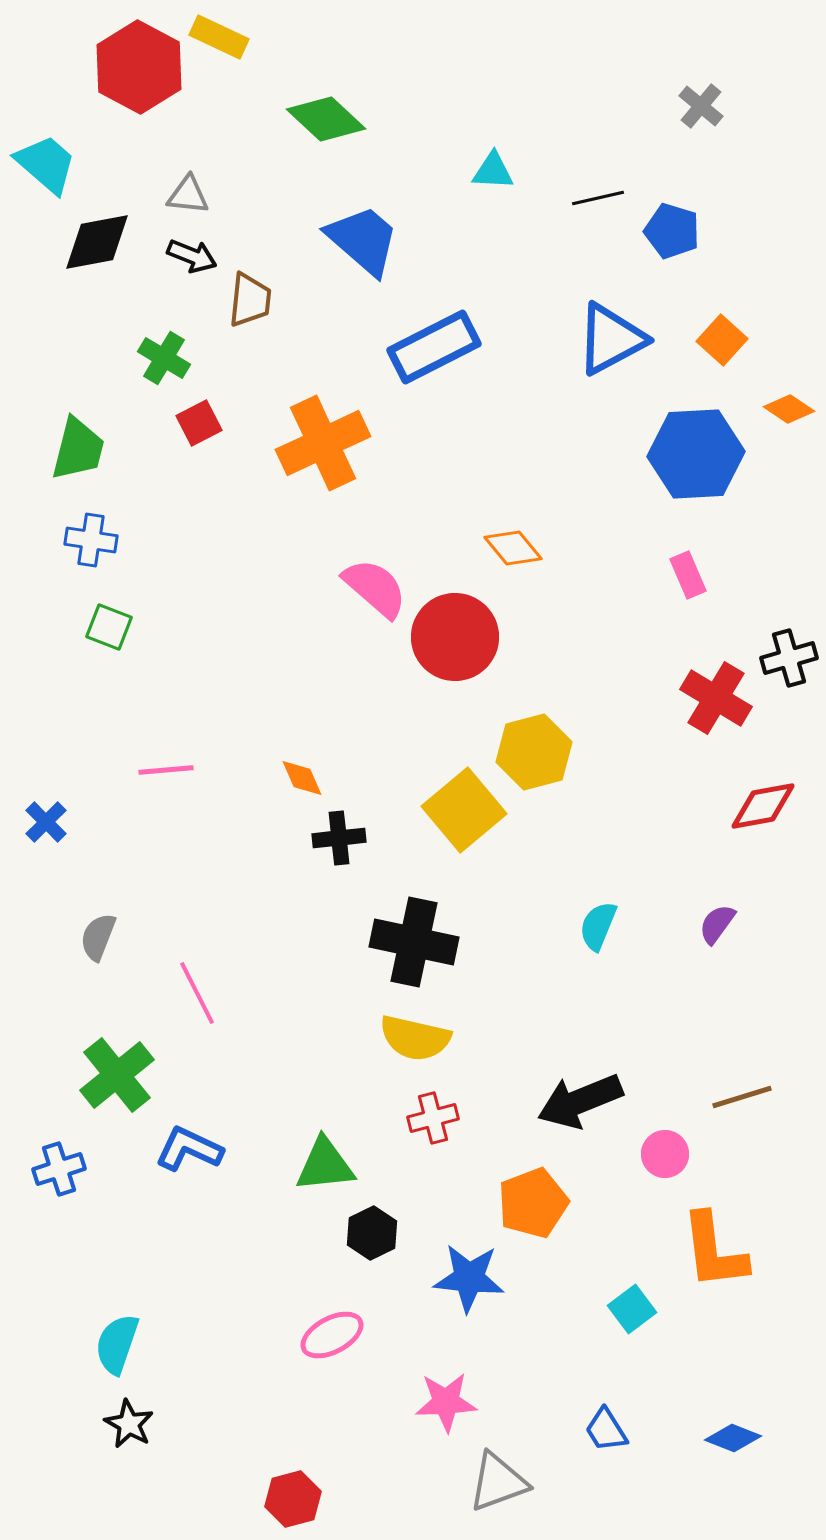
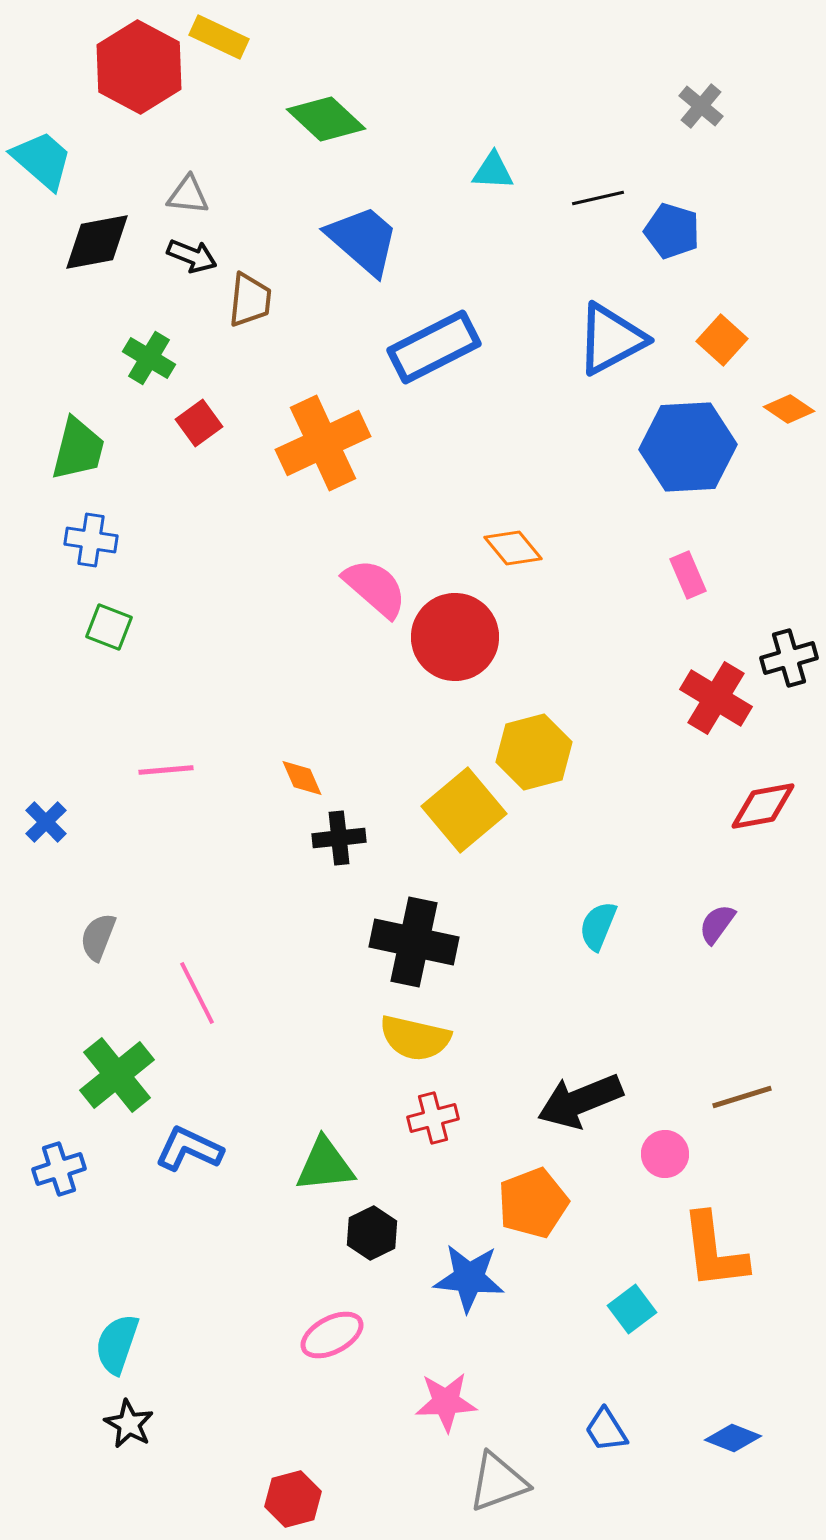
cyan trapezoid at (46, 164): moved 4 px left, 4 px up
green cross at (164, 358): moved 15 px left
red square at (199, 423): rotated 9 degrees counterclockwise
blue hexagon at (696, 454): moved 8 px left, 7 px up
